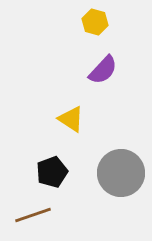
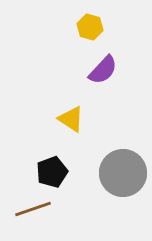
yellow hexagon: moved 5 px left, 5 px down
gray circle: moved 2 px right
brown line: moved 6 px up
